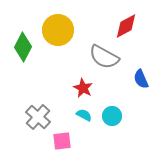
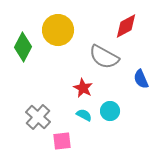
cyan circle: moved 2 px left, 5 px up
